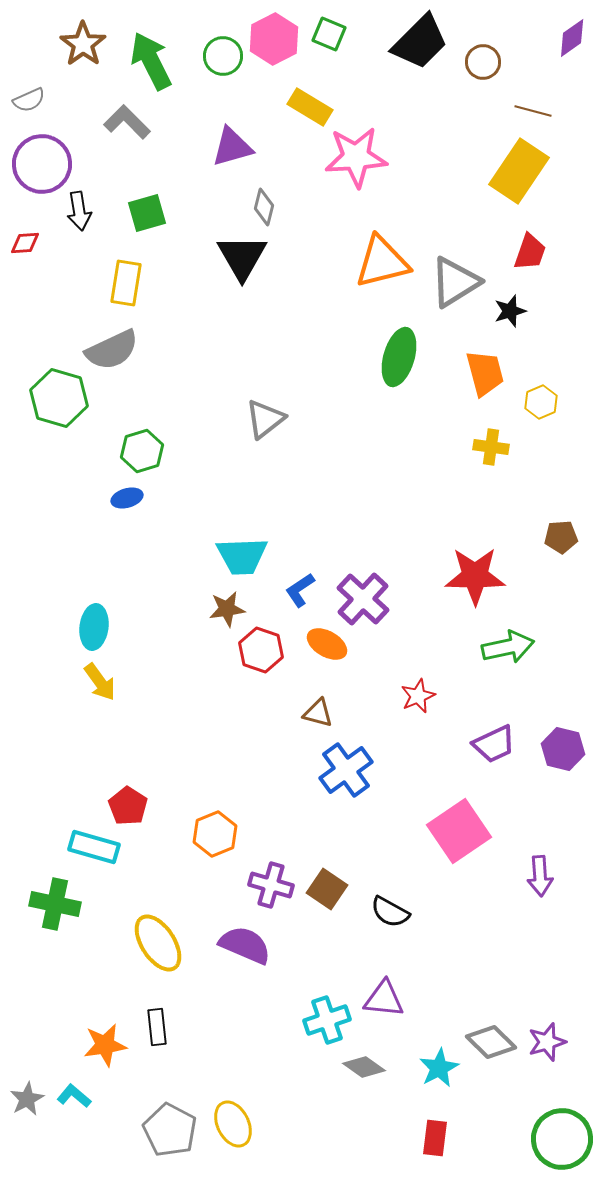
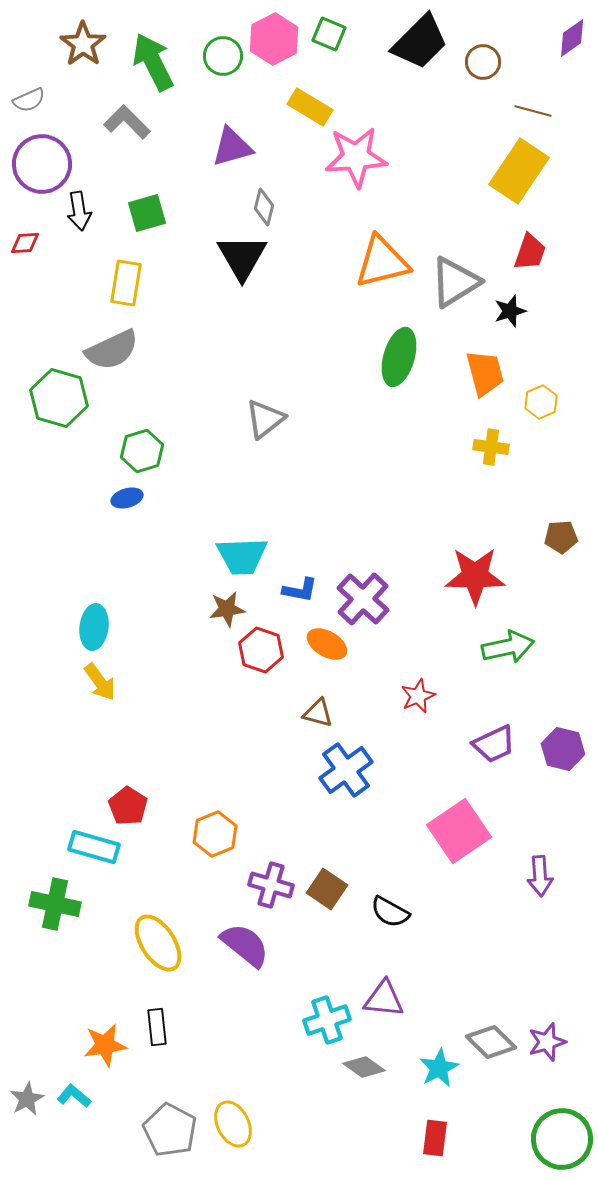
green arrow at (151, 61): moved 2 px right, 1 px down
blue L-shape at (300, 590): rotated 135 degrees counterclockwise
purple semicircle at (245, 945): rotated 16 degrees clockwise
